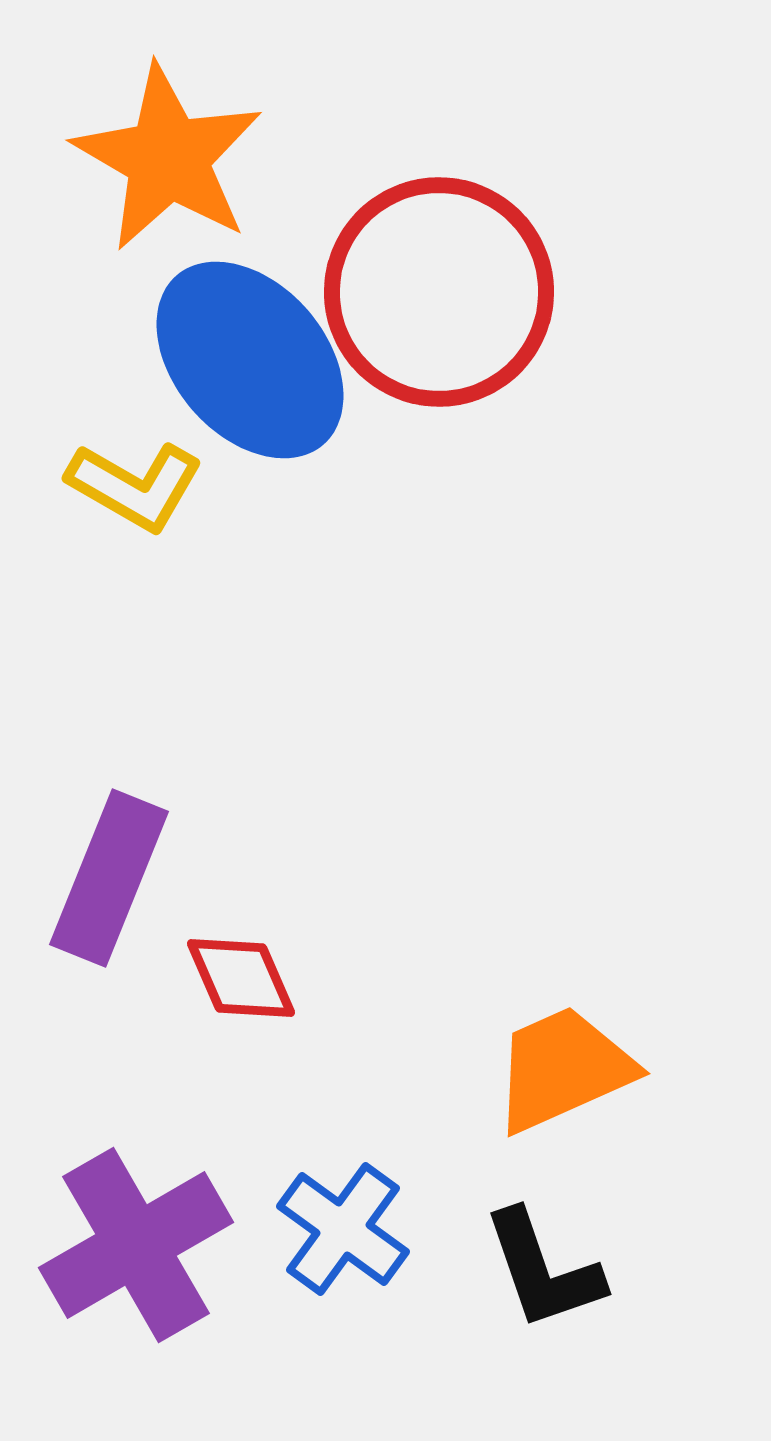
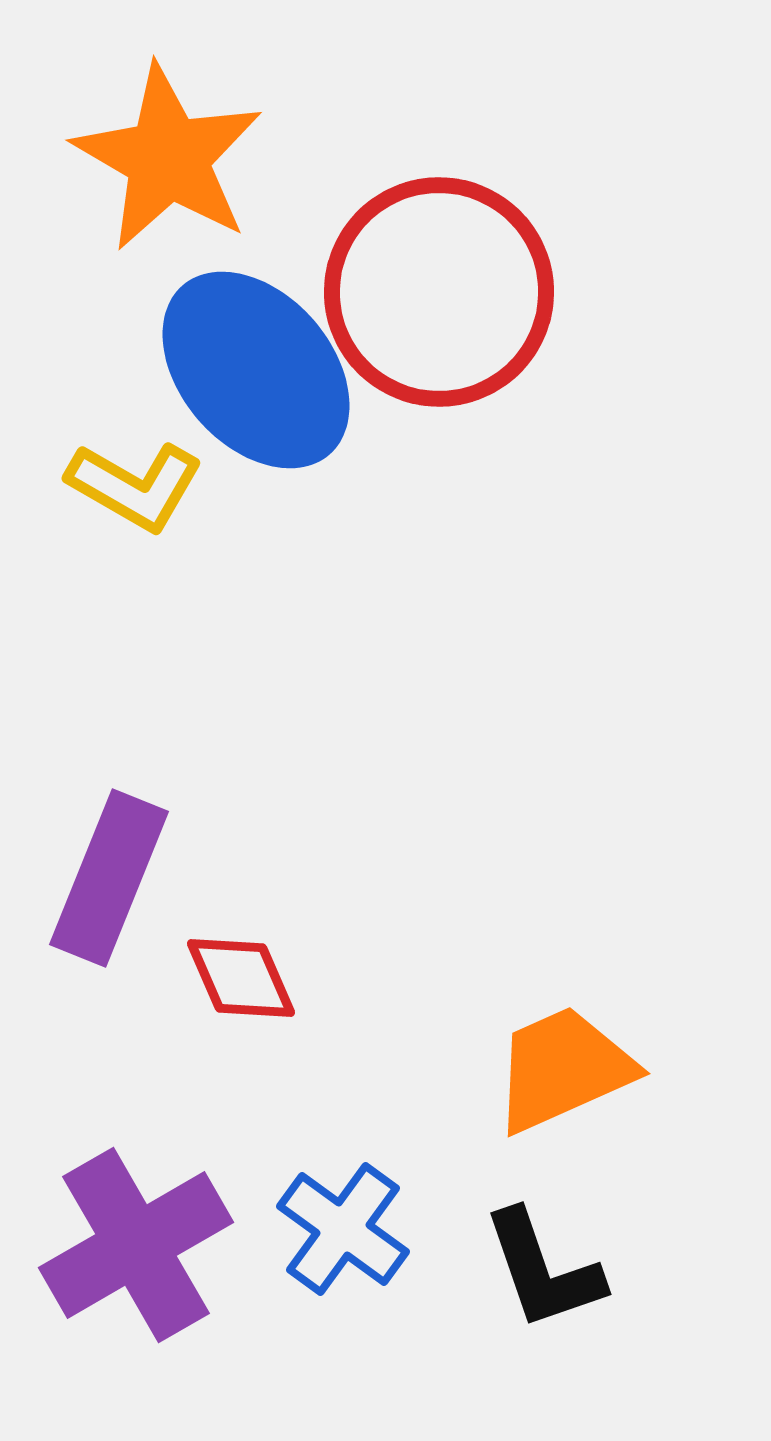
blue ellipse: moved 6 px right, 10 px down
